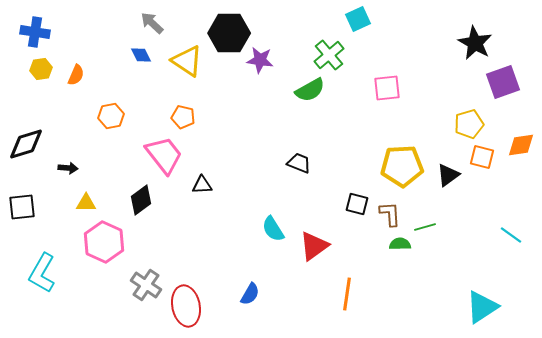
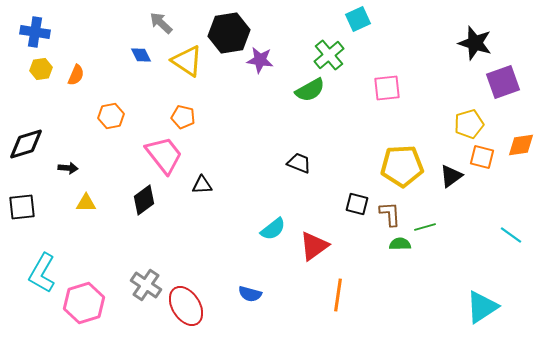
gray arrow at (152, 23): moved 9 px right
black hexagon at (229, 33): rotated 9 degrees counterclockwise
black star at (475, 43): rotated 12 degrees counterclockwise
black triangle at (448, 175): moved 3 px right, 1 px down
black diamond at (141, 200): moved 3 px right
cyan semicircle at (273, 229): rotated 96 degrees counterclockwise
pink hexagon at (104, 242): moved 20 px left, 61 px down; rotated 18 degrees clockwise
blue semicircle at (250, 294): rotated 75 degrees clockwise
orange line at (347, 294): moved 9 px left, 1 px down
red ellipse at (186, 306): rotated 21 degrees counterclockwise
